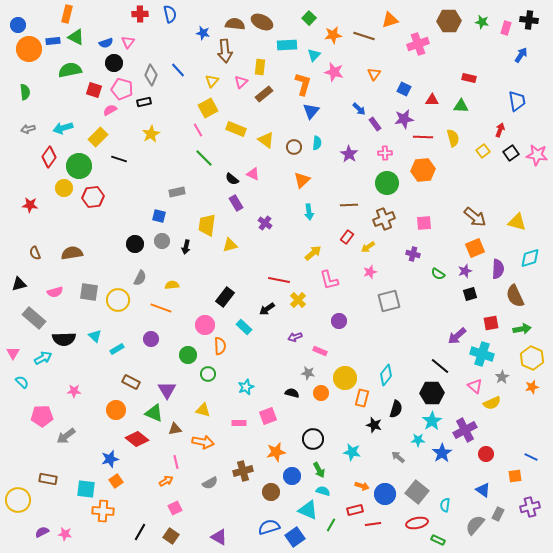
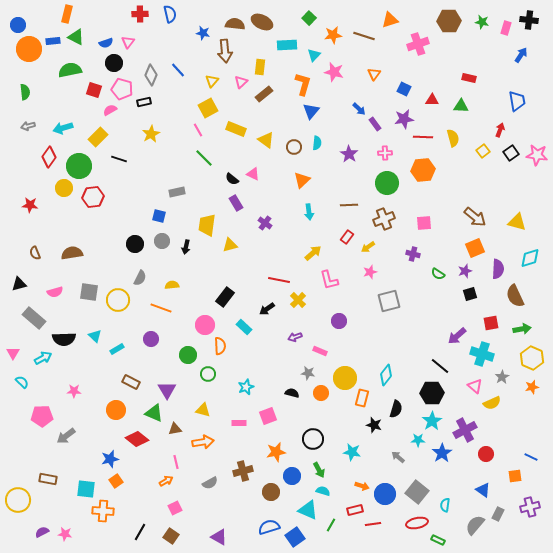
gray arrow at (28, 129): moved 3 px up
orange arrow at (203, 442): rotated 20 degrees counterclockwise
